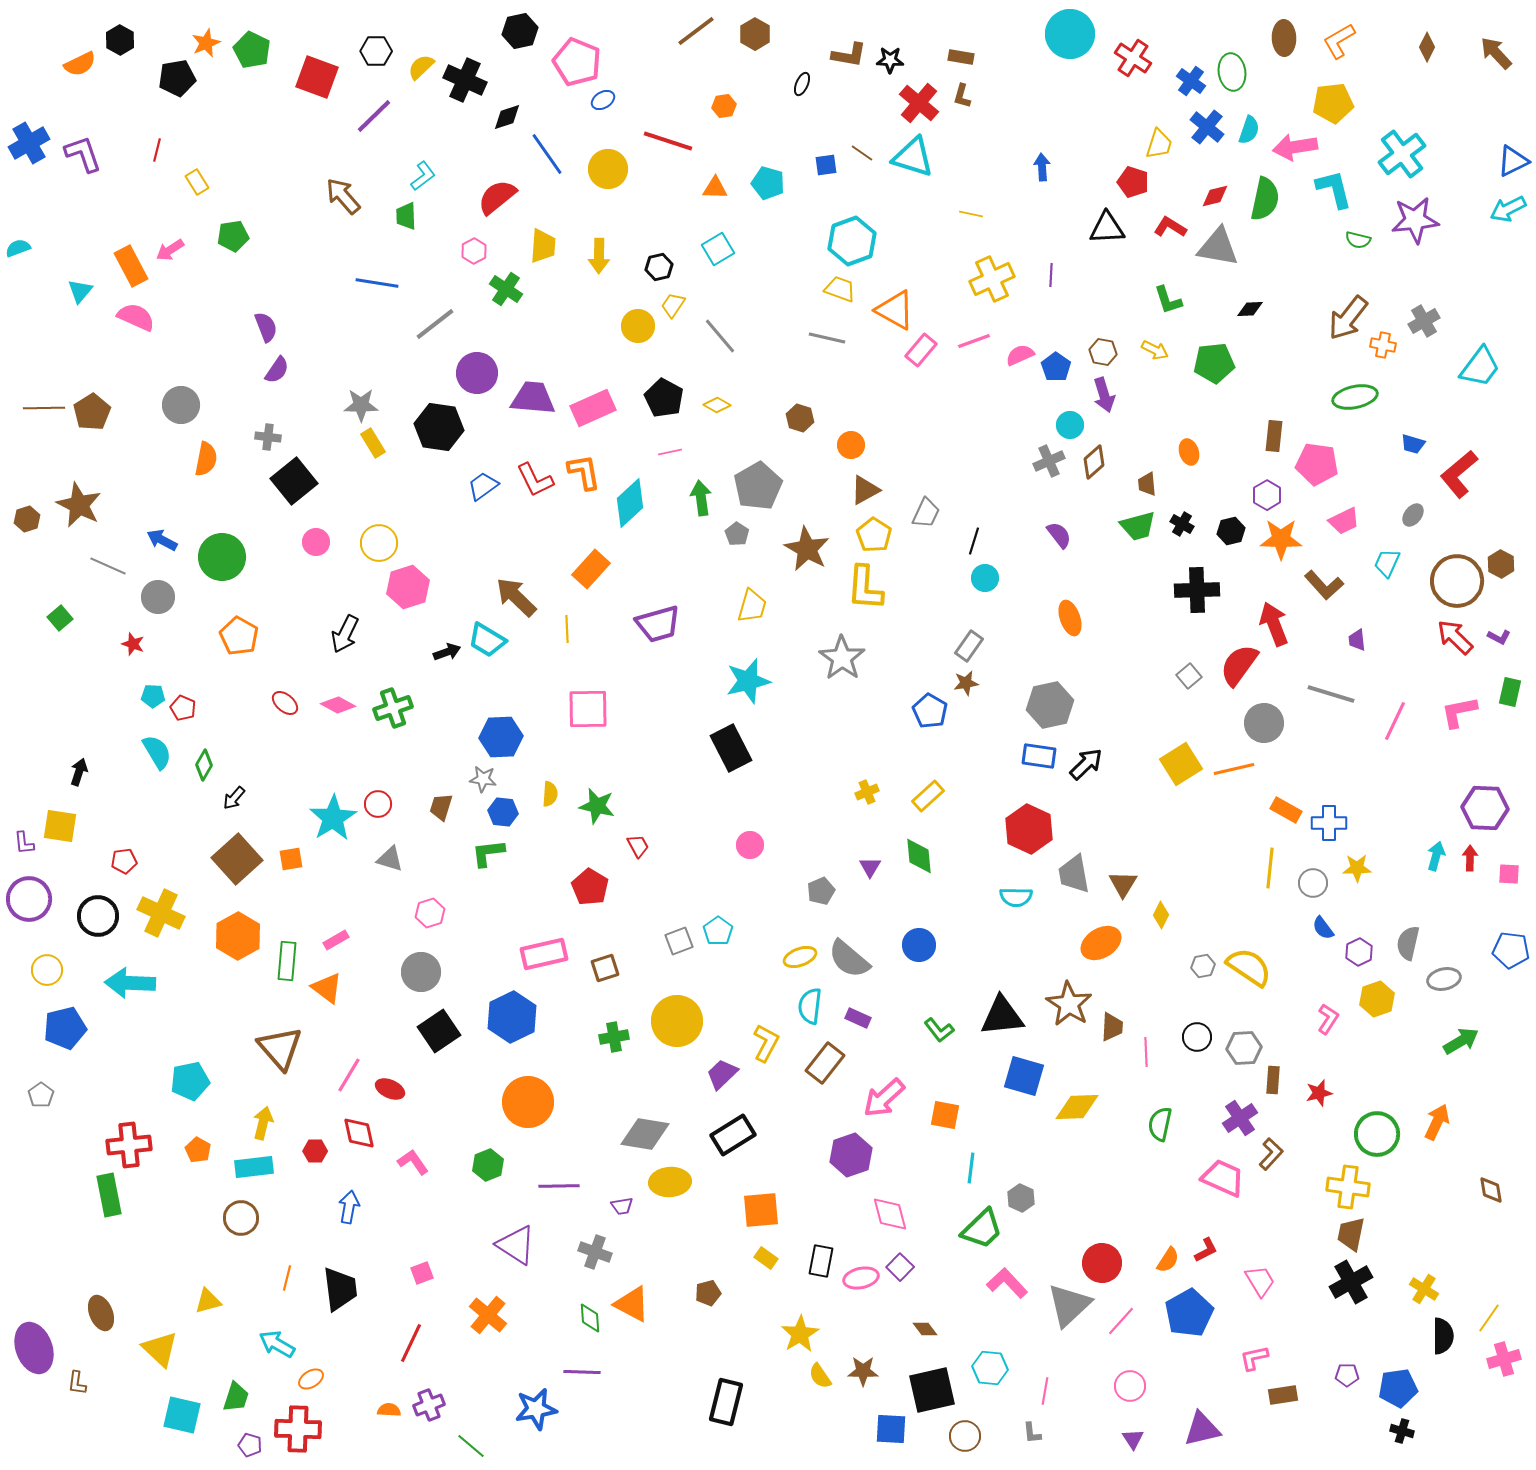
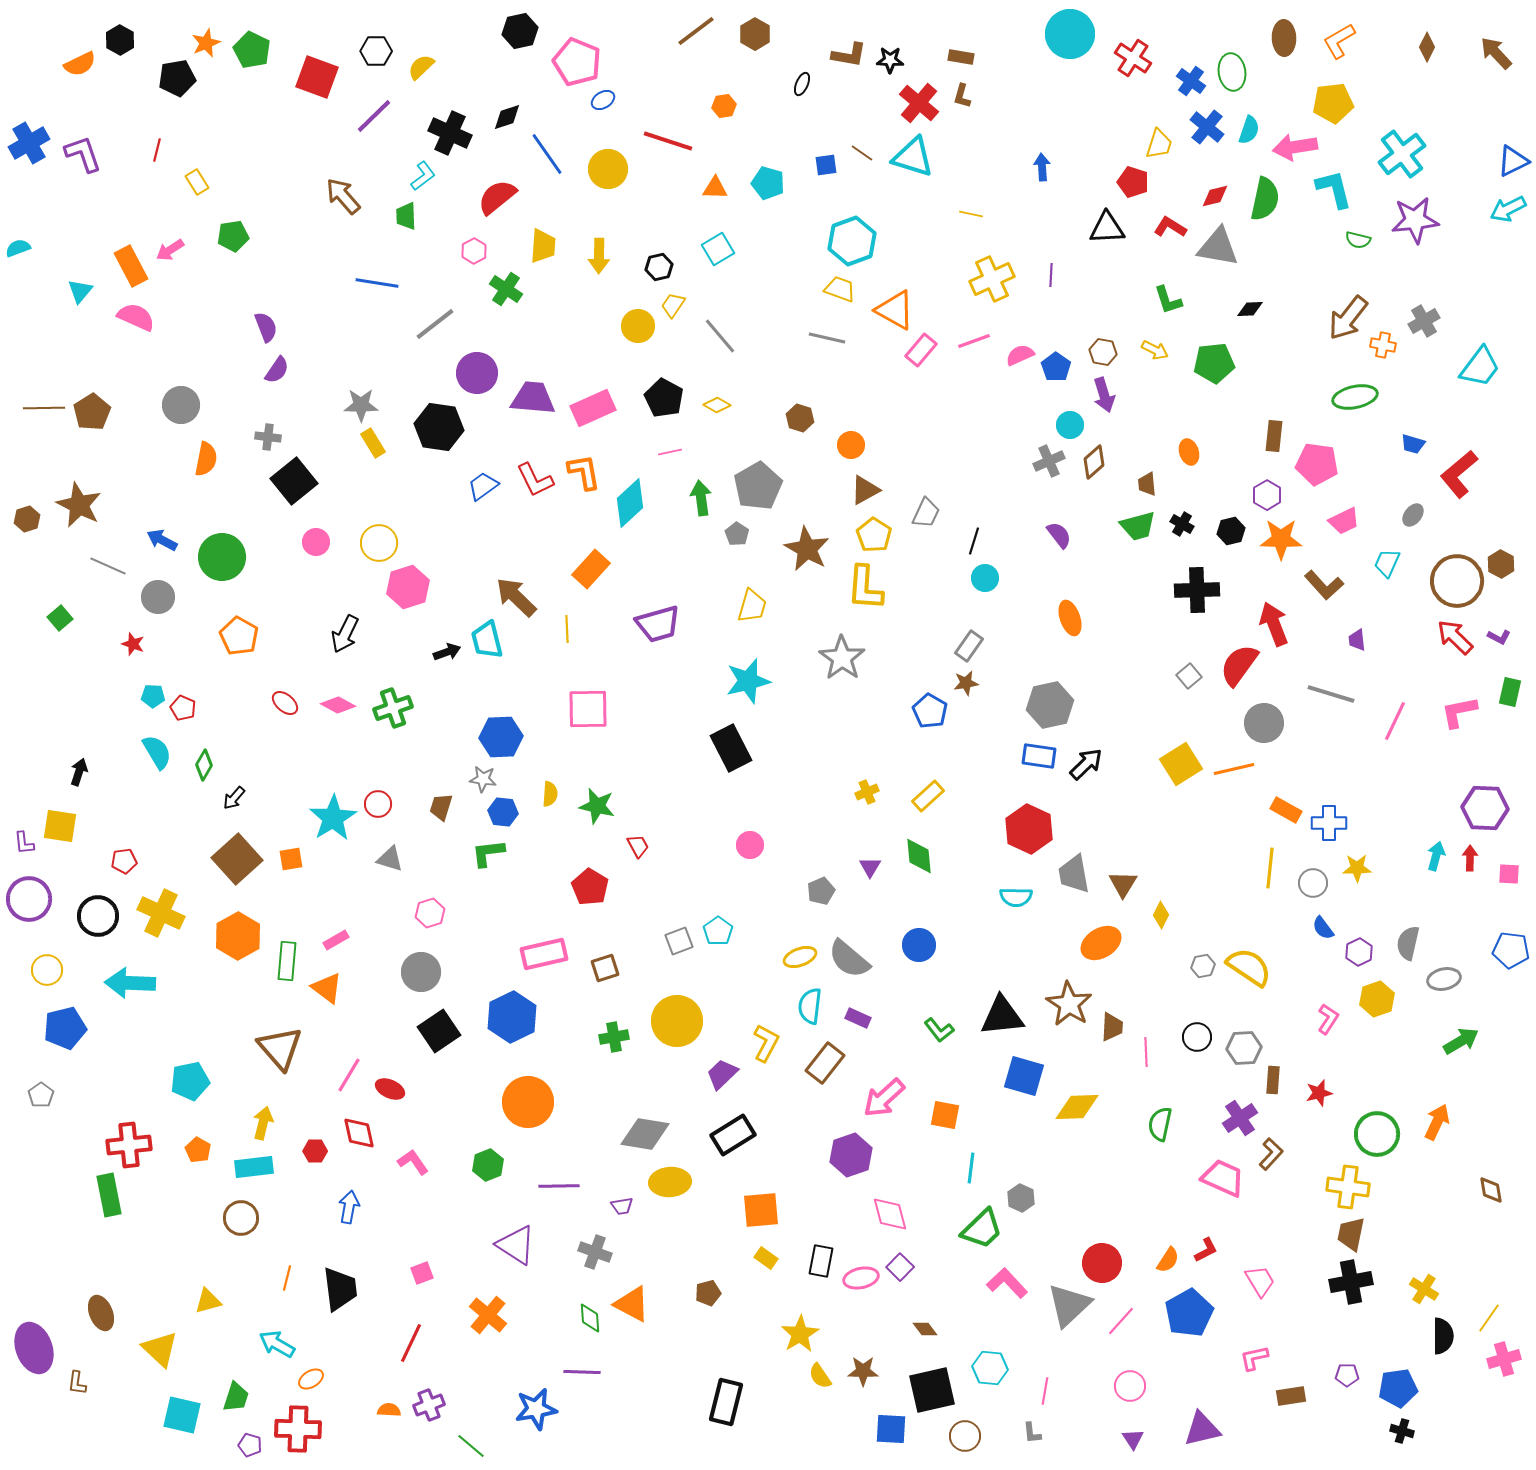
black cross at (465, 80): moved 15 px left, 53 px down
cyan trapezoid at (487, 640): rotated 45 degrees clockwise
black cross at (1351, 1282): rotated 18 degrees clockwise
brown rectangle at (1283, 1395): moved 8 px right, 1 px down
